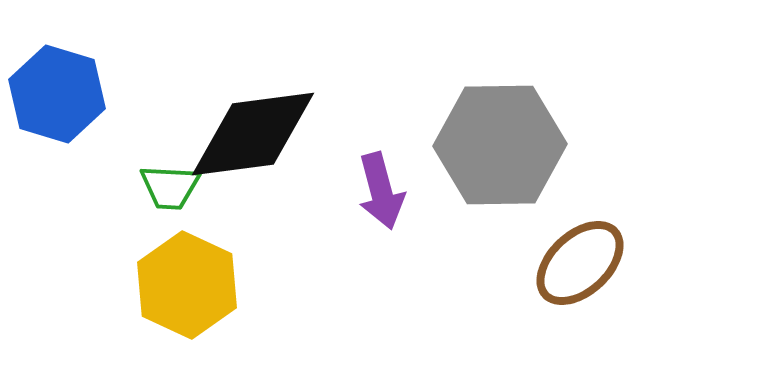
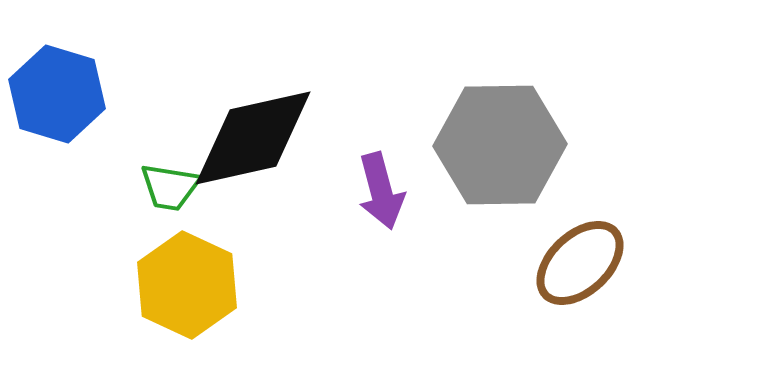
black diamond: moved 4 px down; rotated 5 degrees counterclockwise
green trapezoid: rotated 6 degrees clockwise
